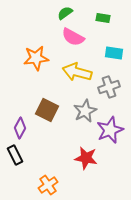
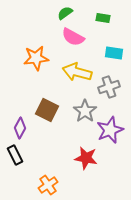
gray star: rotated 10 degrees counterclockwise
